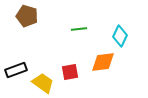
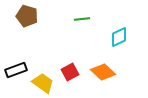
green line: moved 3 px right, 10 px up
cyan diamond: moved 1 px left, 1 px down; rotated 40 degrees clockwise
orange diamond: moved 10 px down; rotated 50 degrees clockwise
red square: rotated 18 degrees counterclockwise
